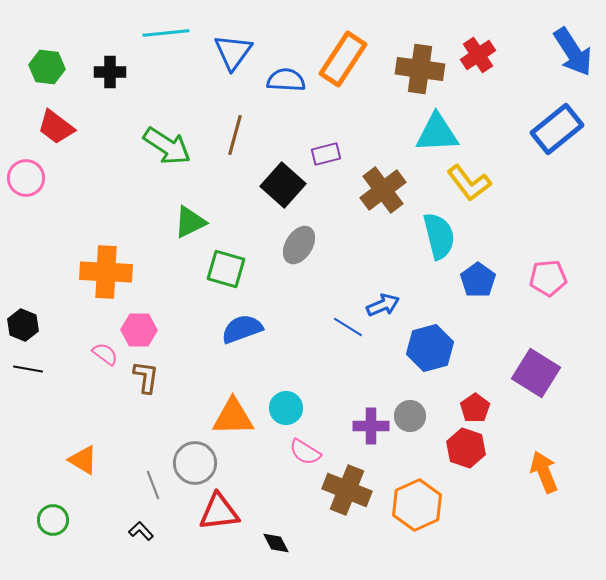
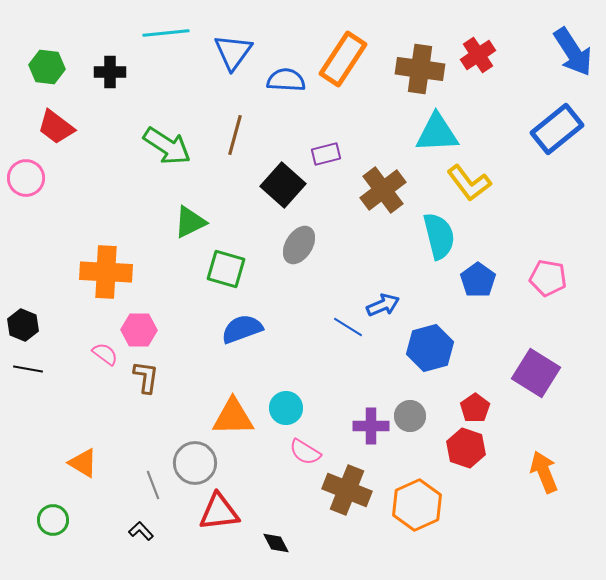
pink pentagon at (548, 278): rotated 15 degrees clockwise
orange triangle at (83, 460): moved 3 px down
